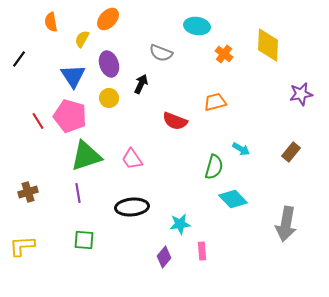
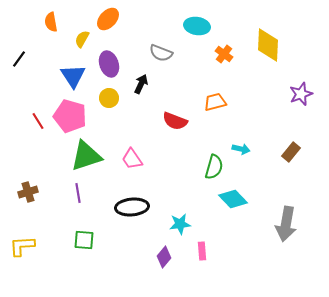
purple star: rotated 10 degrees counterclockwise
cyan arrow: rotated 18 degrees counterclockwise
